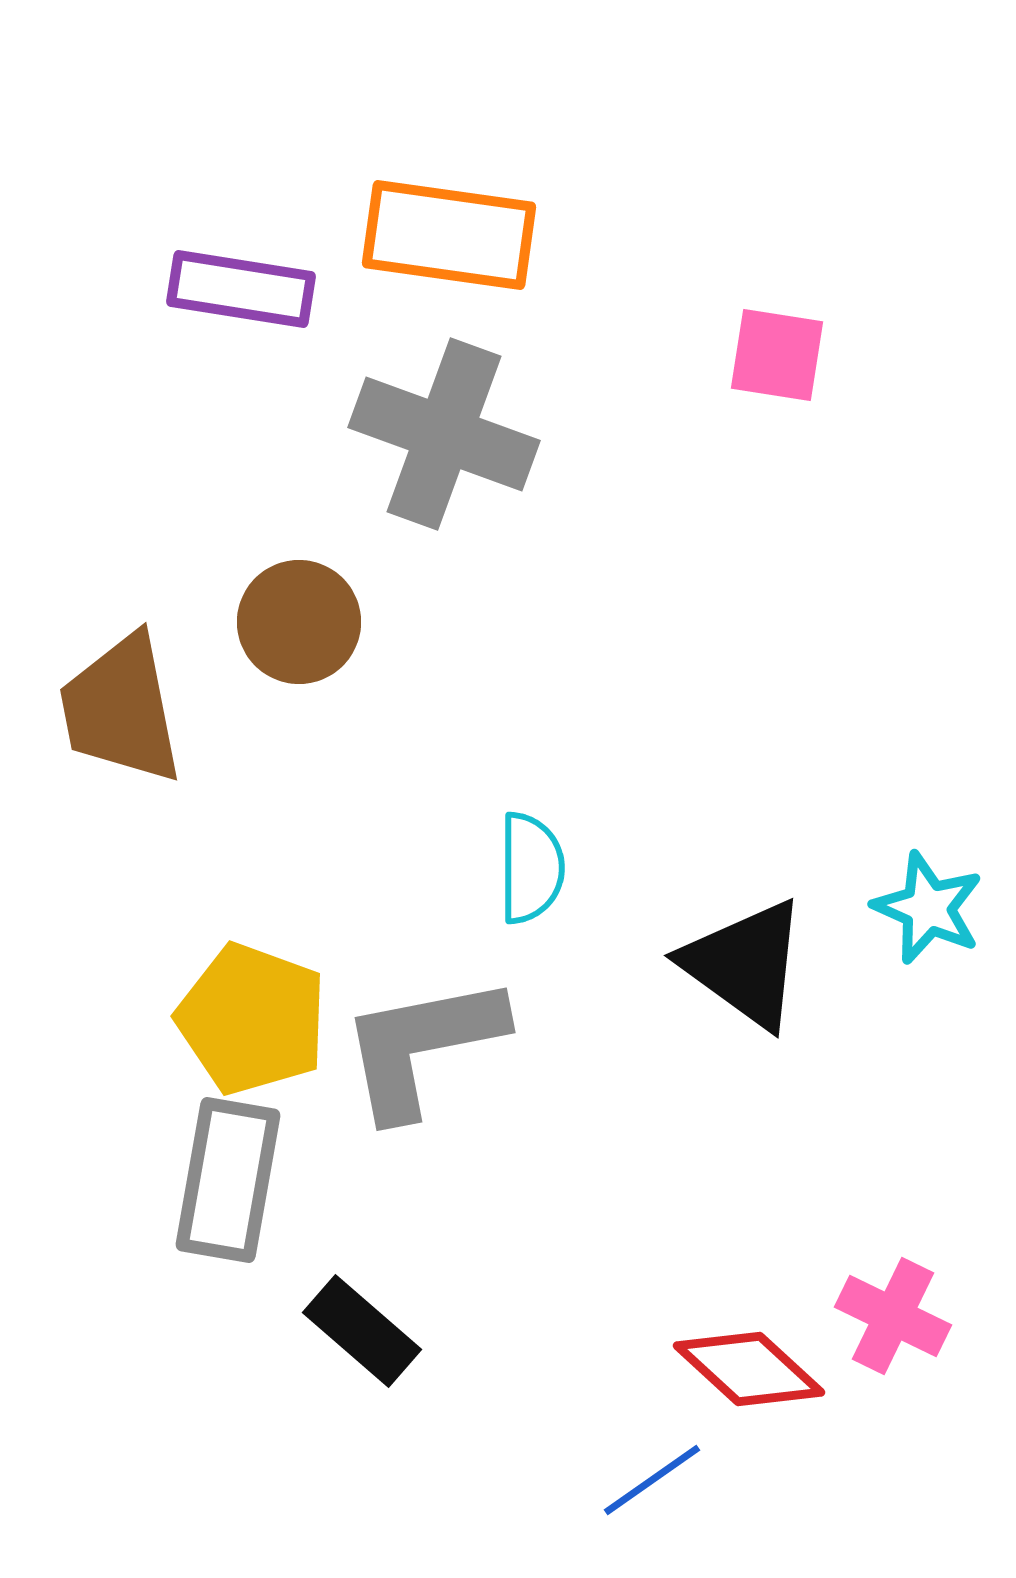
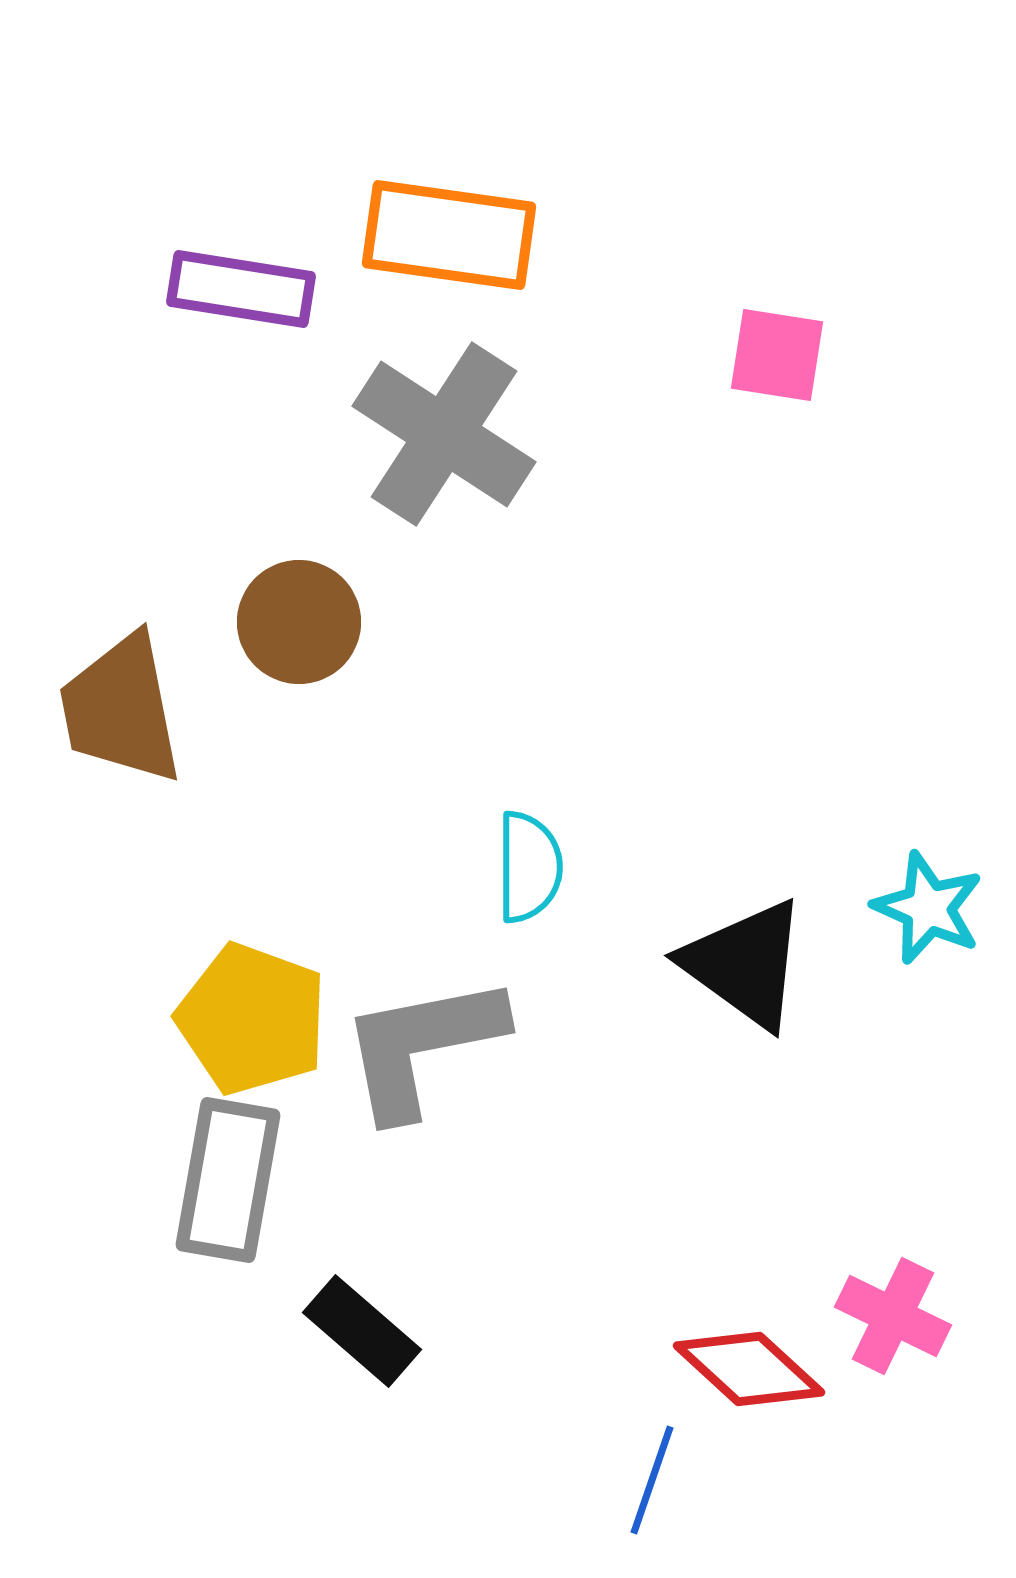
gray cross: rotated 13 degrees clockwise
cyan semicircle: moved 2 px left, 1 px up
blue line: rotated 36 degrees counterclockwise
